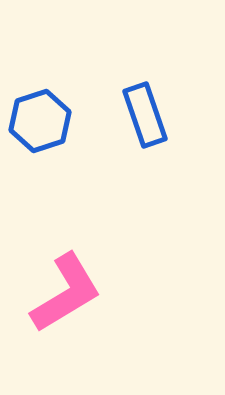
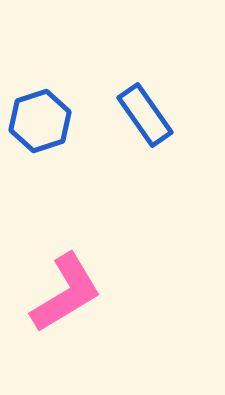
blue rectangle: rotated 16 degrees counterclockwise
